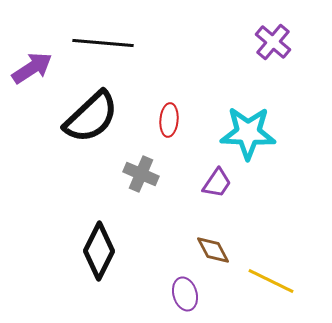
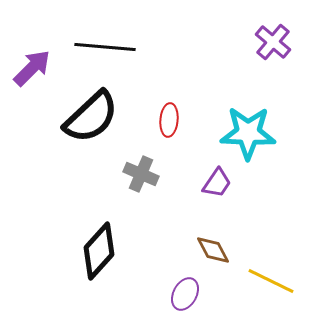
black line: moved 2 px right, 4 px down
purple arrow: rotated 12 degrees counterclockwise
black diamond: rotated 16 degrees clockwise
purple ellipse: rotated 44 degrees clockwise
